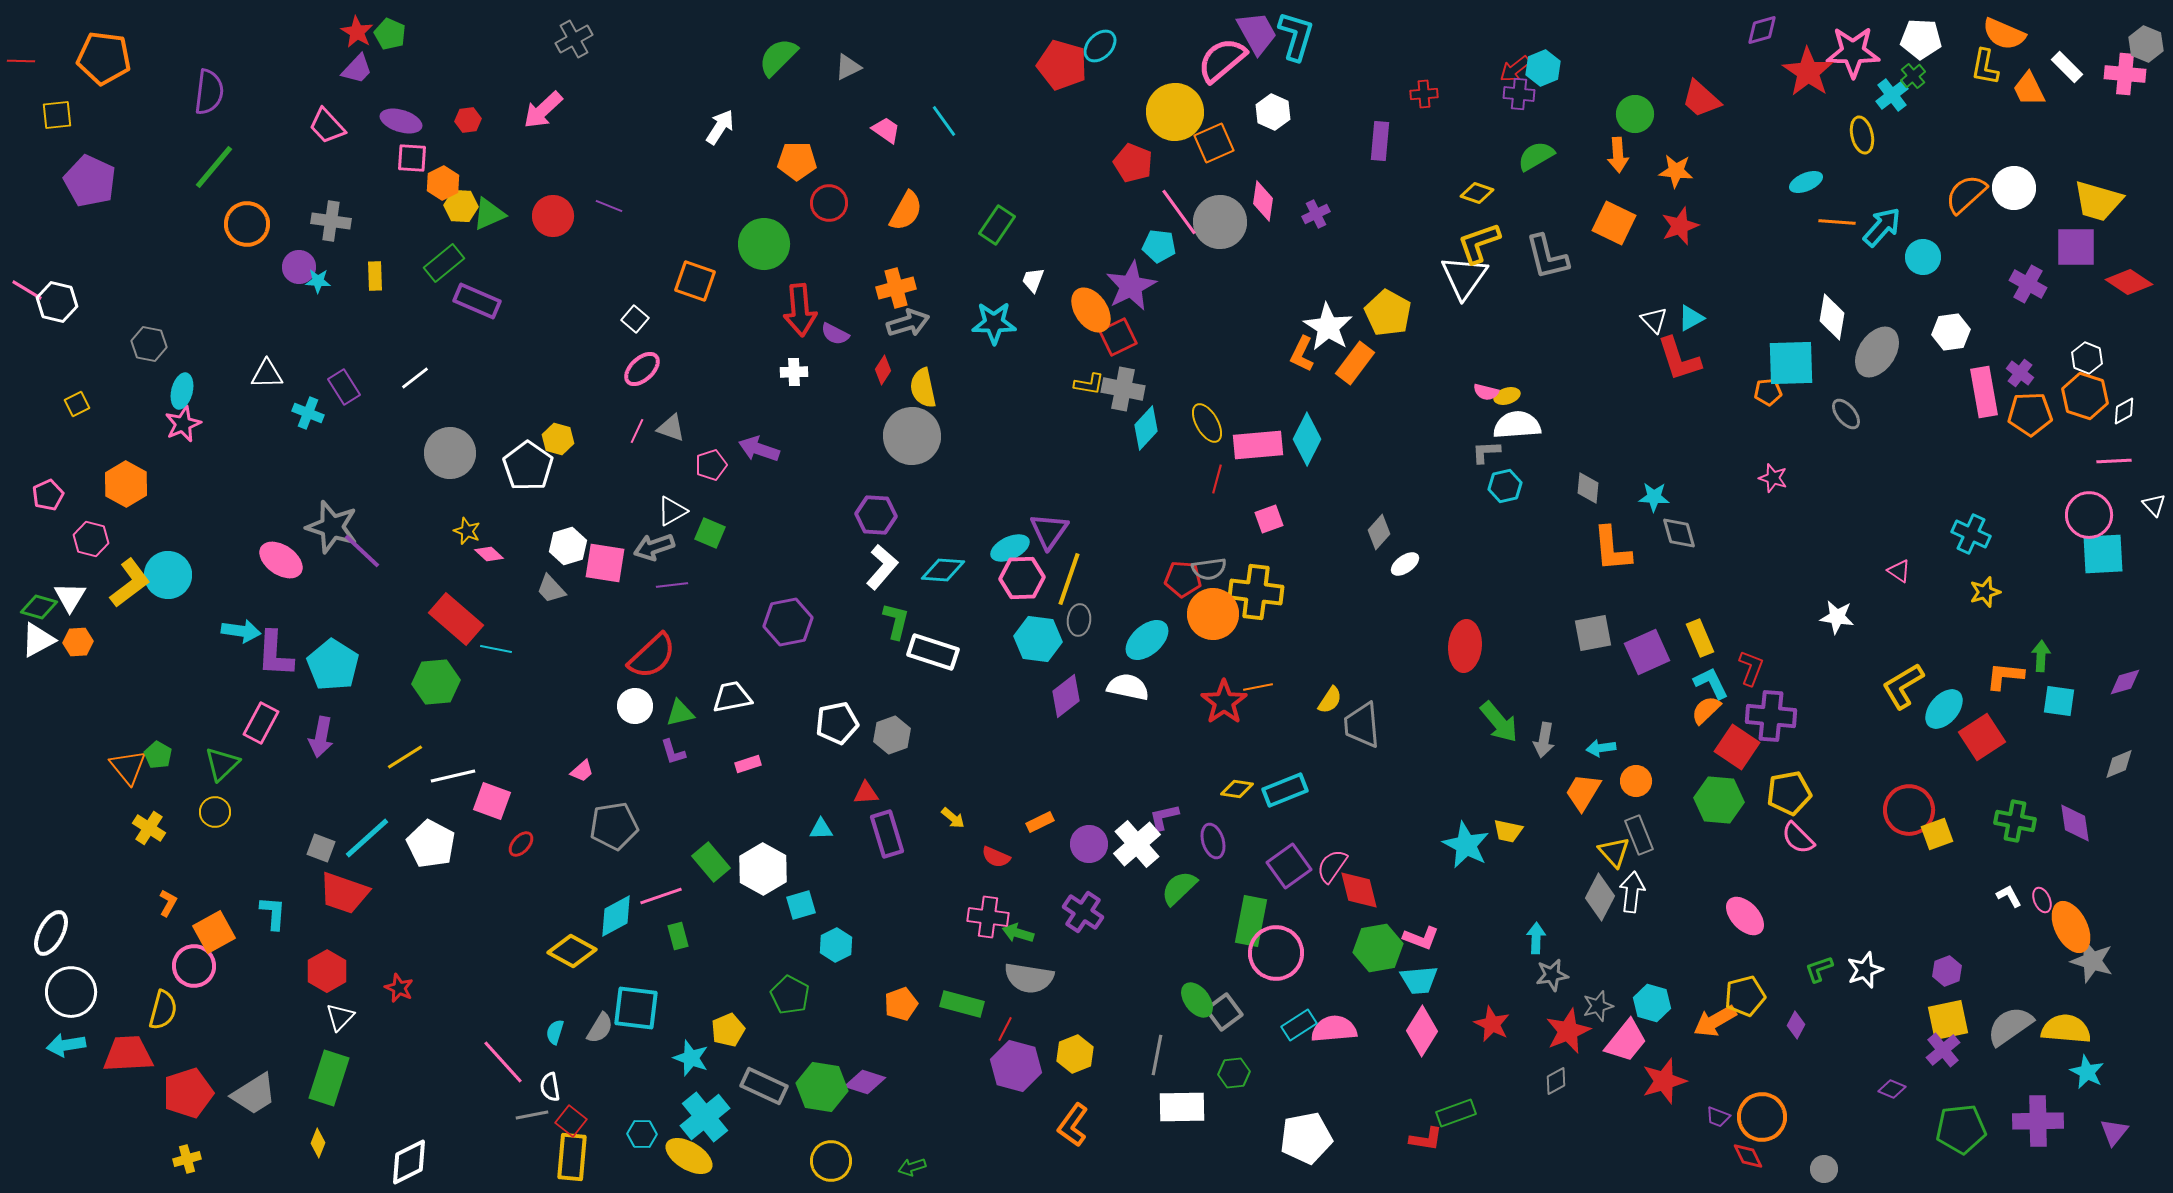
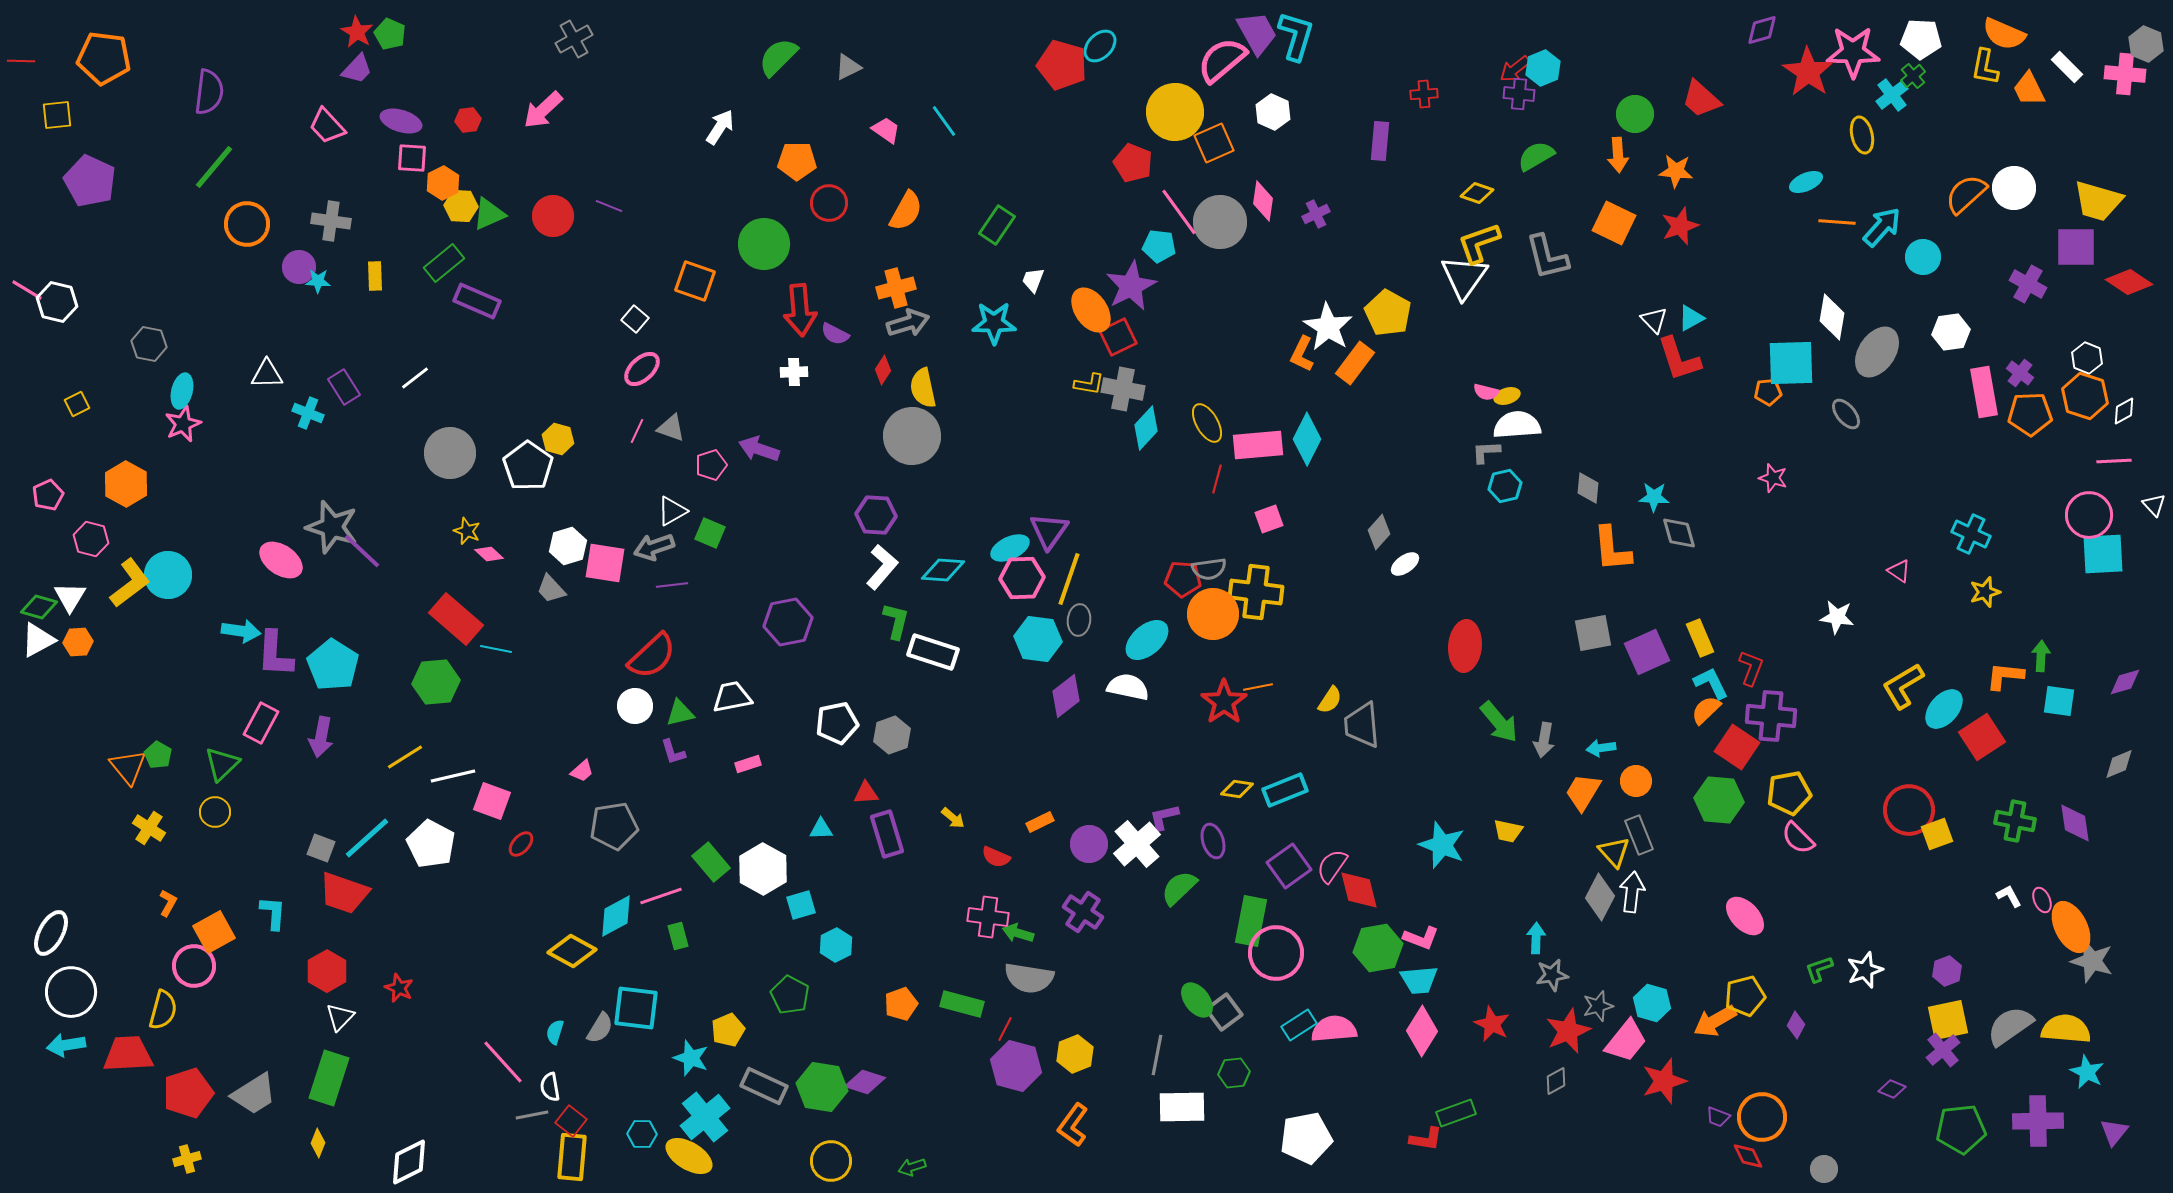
cyan star at (1466, 845): moved 24 px left; rotated 6 degrees counterclockwise
